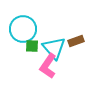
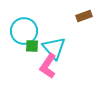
cyan circle: moved 1 px right, 2 px down
brown rectangle: moved 8 px right, 25 px up
